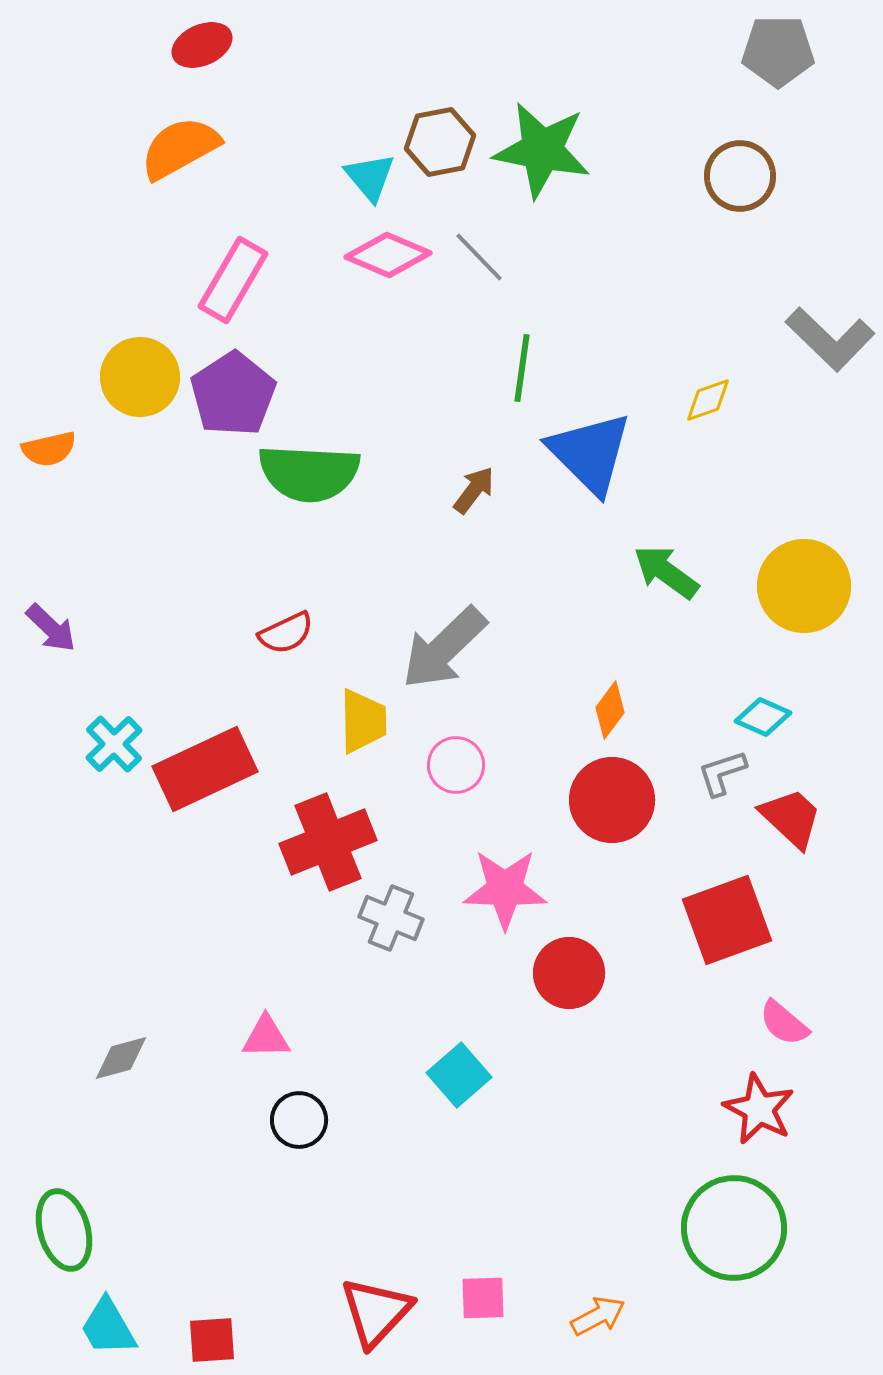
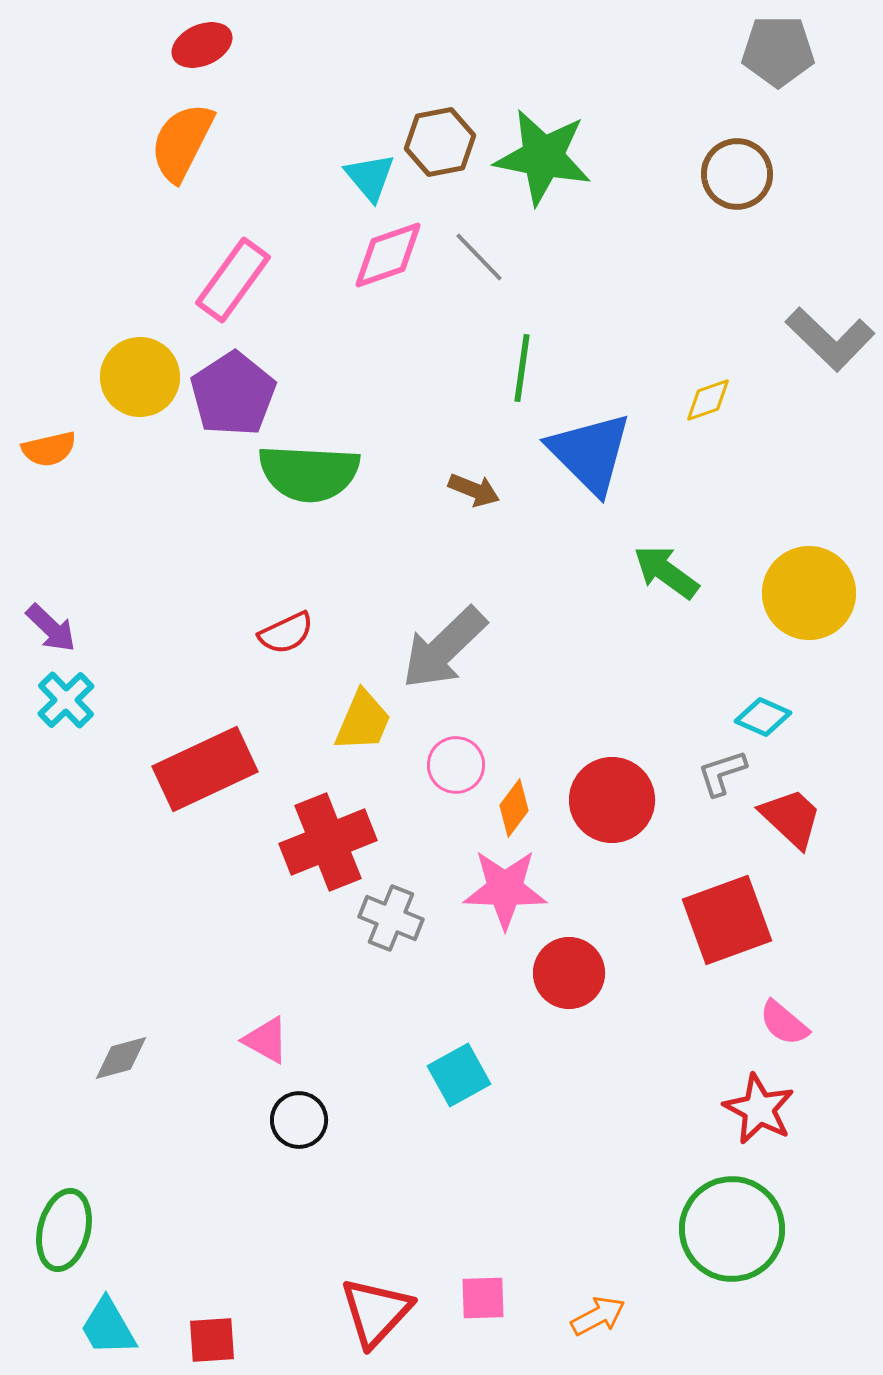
orange semicircle at (180, 148): moved 2 px right, 6 px up; rotated 34 degrees counterclockwise
green star at (542, 150): moved 1 px right, 7 px down
brown circle at (740, 176): moved 3 px left, 2 px up
pink diamond at (388, 255): rotated 42 degrees counterclockwise
pink rectangle at (233, 280): rotated 6 degrees clockwise
brown arrow at (474, 490): rotated 75 degrees clockwise
yellow circle at (804, 586): moved 5 px right, 7 px down
orange diamond at (610, 710): moved 96 px left, 98 px down
yellow trapezoid at (363, 721): rotated 24 degrees clockwise
cyan cross at (114, 744): moved 48 px left, 44 px up
pink triangle at (266, 1037): moved 3 px down; rotated 30 degrees clockwise
cyan square at (459, 1075): rotated 12 degrees clockwise
green circle at (734, 1228): moved 2 px left, 1 px down
green ellipse at (64, 1230): rotated 30 degrees clockwise
